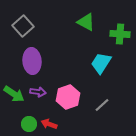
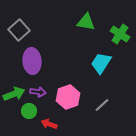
green triangle: rotated 18 degrees counterclockwise
gray square: moved 4 px left, 4 px down
green cross: rotated 30 degrees clockwise
green arrow: rotated 55 degrees counterclockwise
green circle: moved 13 px up
